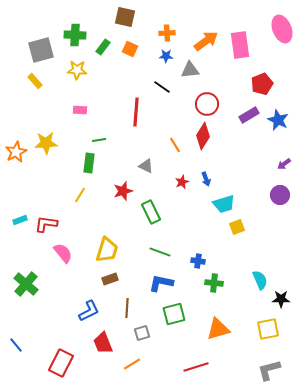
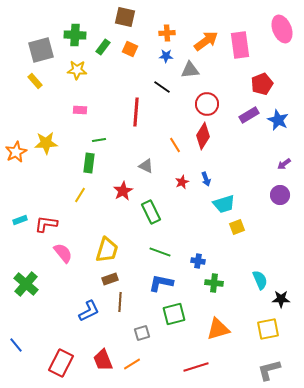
red star at (123, 191): rotated 12 degrees counterclockwise
brown line at (127, 308): moved 7 px left, 6 px up
red trapezoid at (103, 343): moved 17 px down
